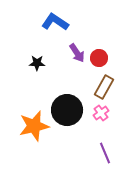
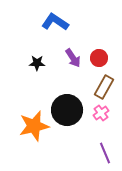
purple arrow: moved 4 px left, 5 px down
